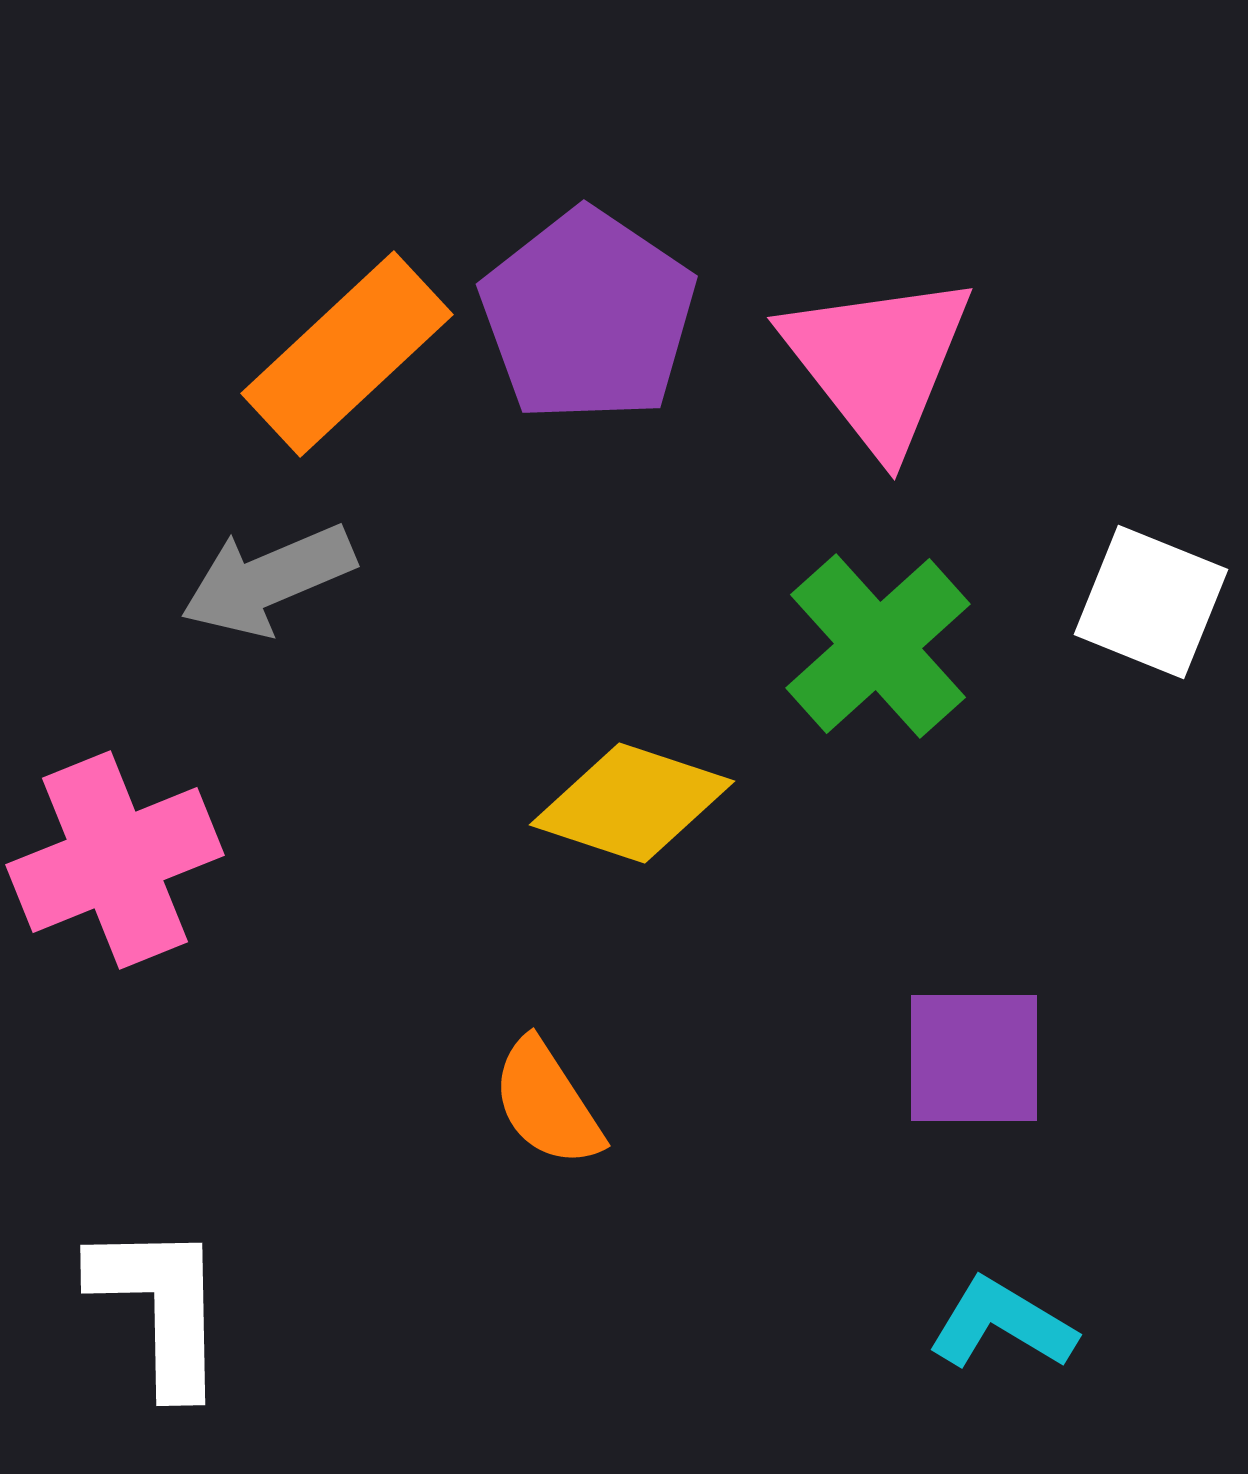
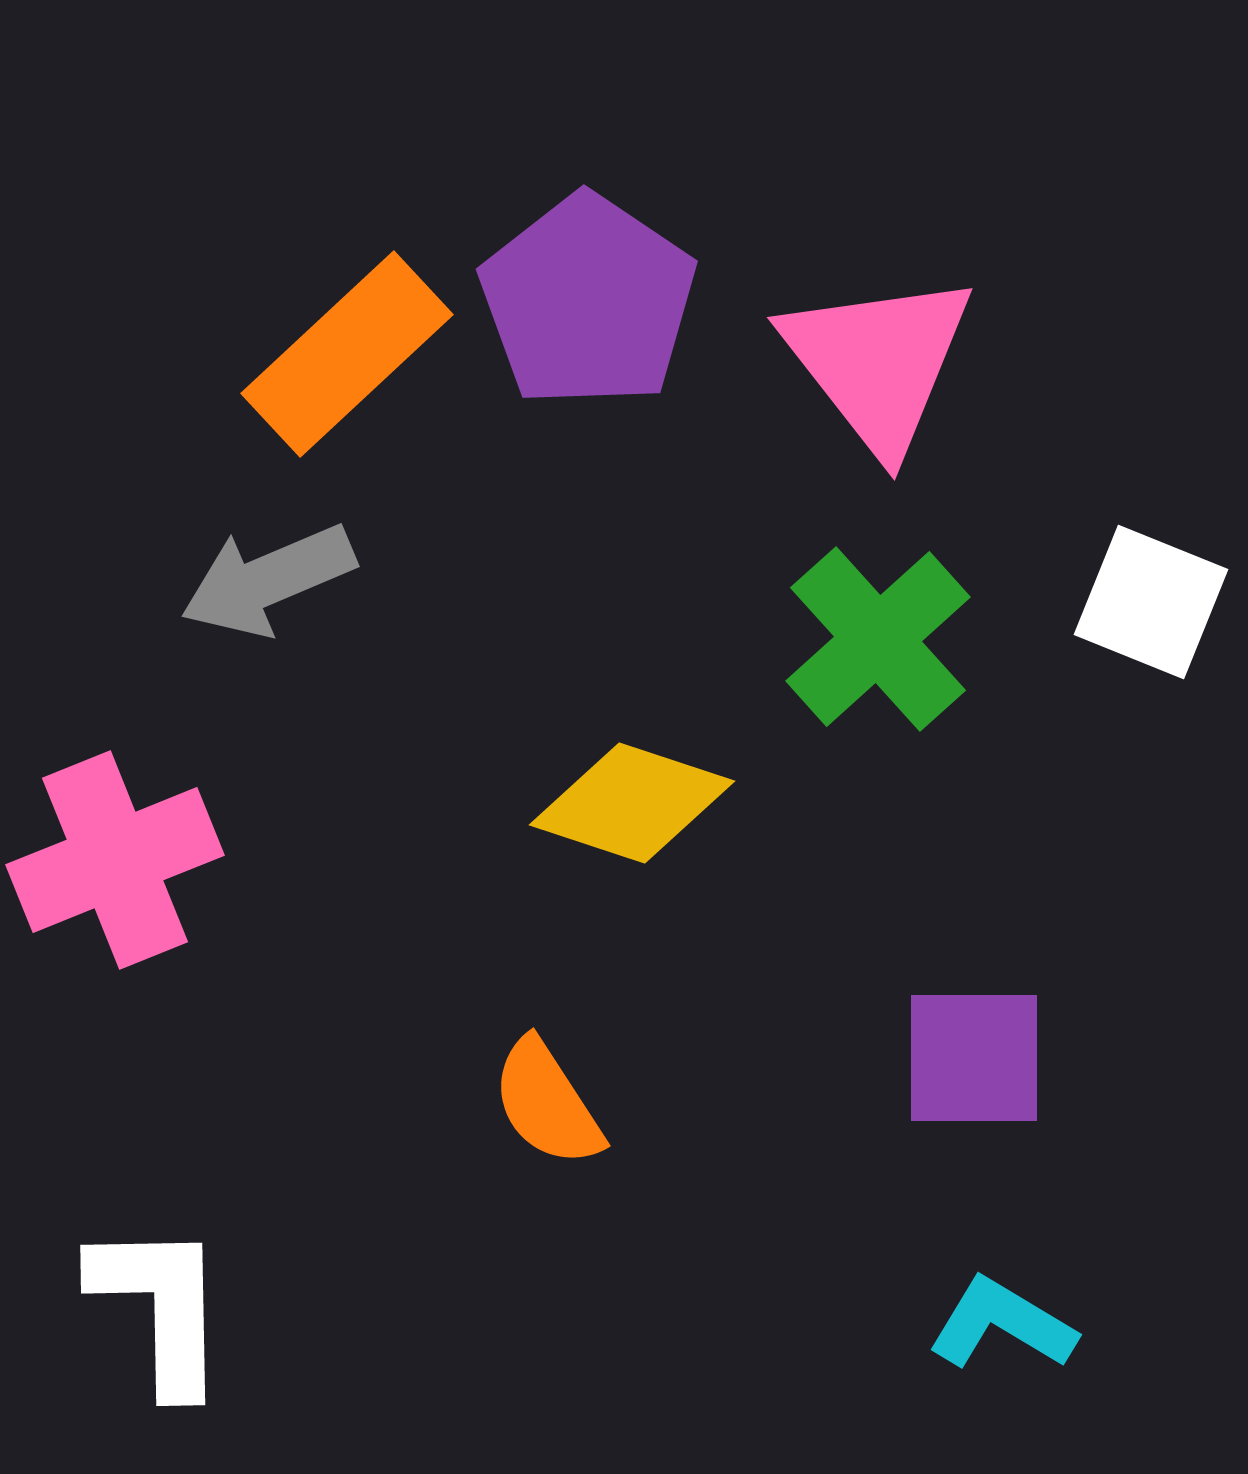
purple pentagon: moved 15 px up
green cross: moved 7 px up
